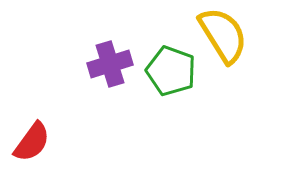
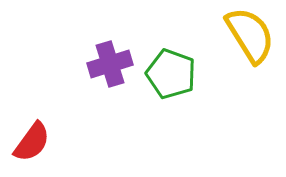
yellow semicircle: moved 27 px right
green pentagon: moved 3 px down
